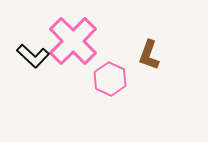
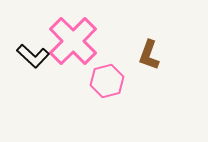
pink hexagon: moved 3 px left, 2 px down; rotated 20 degrees clockwise
